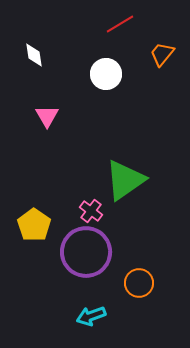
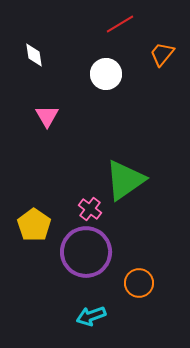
pink cross: moved 1 px left, 2 px up
